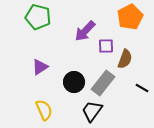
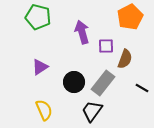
purple arrow: moved 3 px left, 1 px down; rotated 120 degrees clockwise
